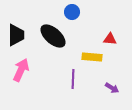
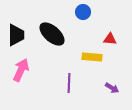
blue circle: moved 11 px right
black ellipse: moved 1 px left, 2 px up
purple line: moved 4 px left, 4 px down
